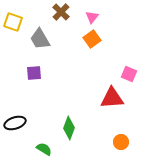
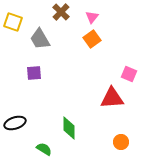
green diamond: rotated 20 degrees counterclockwise
